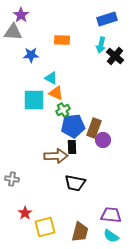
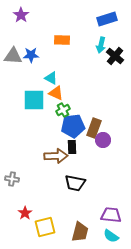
gray triangle: moved 24 px down
